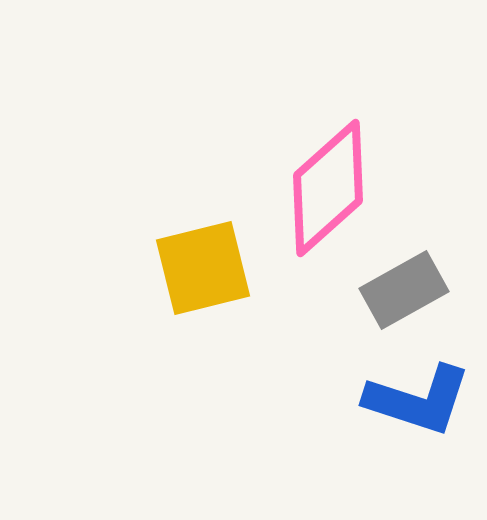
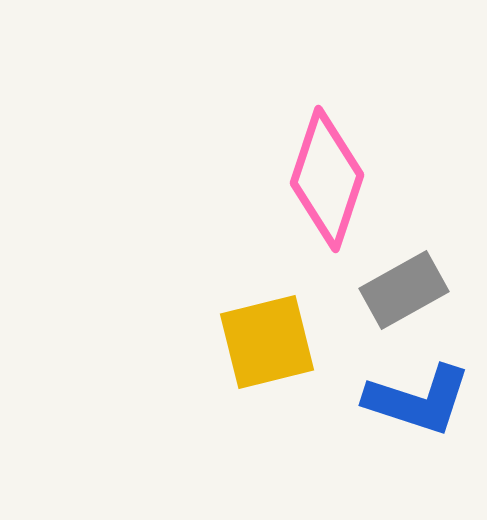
pink diamond: moved 1 px left, 9 px up; rotated 30 degrees counterclockwise
yellow square: moved 64 px right, 74 px down
